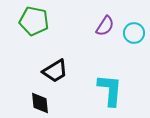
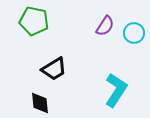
black trapezoid: moved 1 px left, 2 px up
cyan L-shape: moved 6 px right; rotated 28 degrees clockwise
